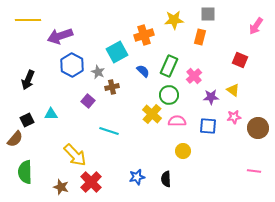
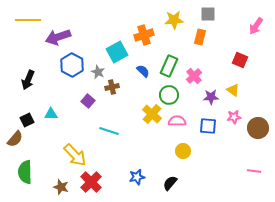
purple arrow: moved 2 px left, 1 px down
black semicircle: moved 4 px right, 4 px down; rotated 42 degrees clockwise
